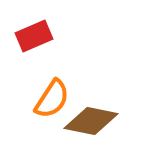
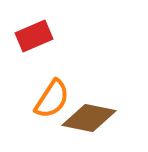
brown diamond: moved 2 px left, 3 px up
